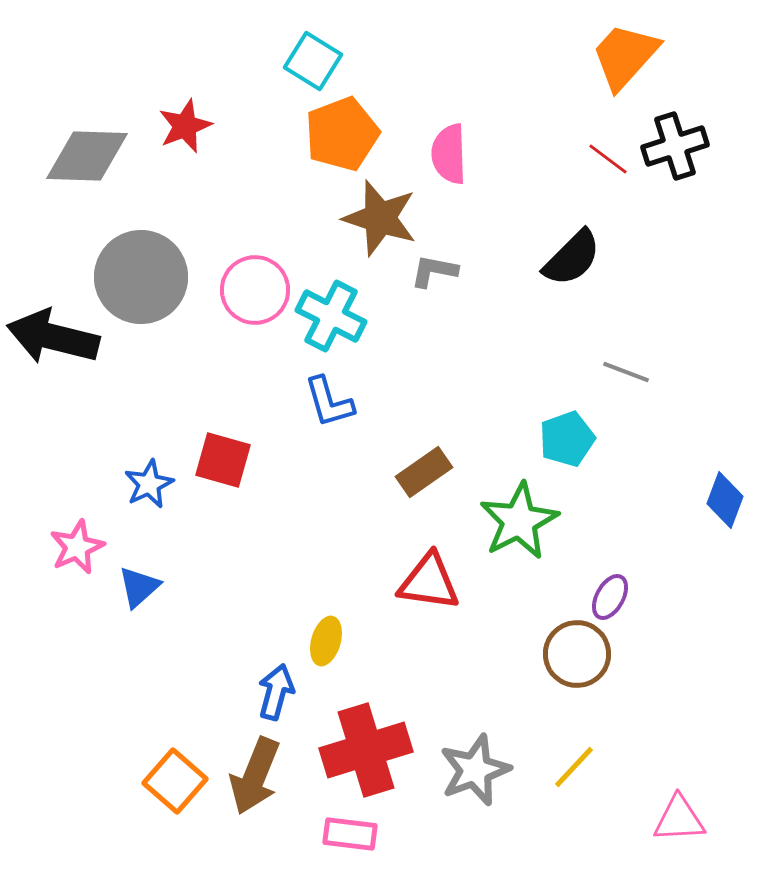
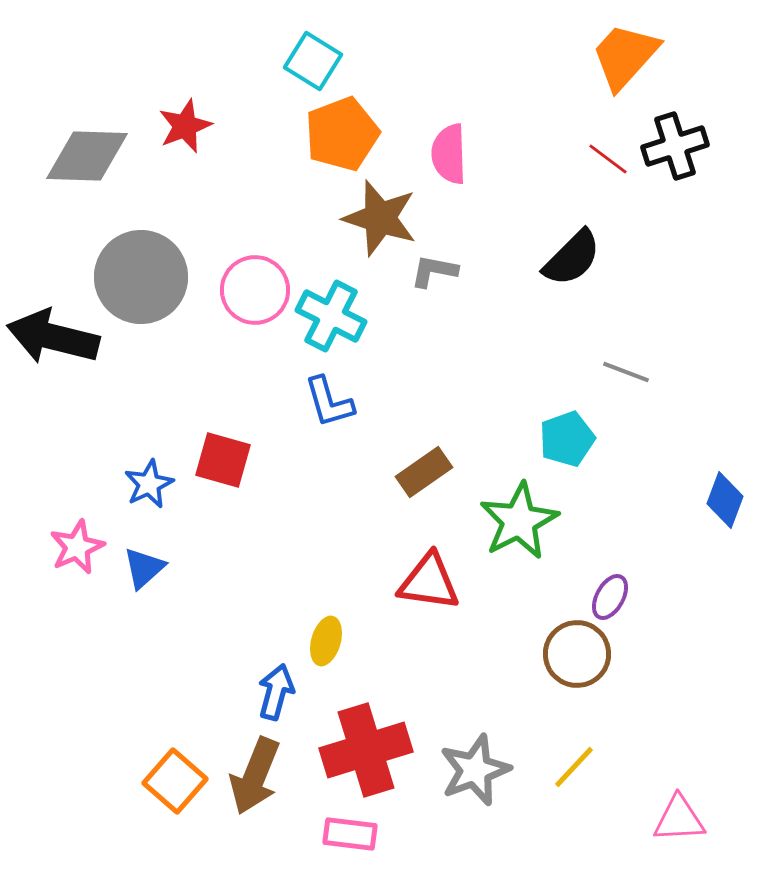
blue triangle: moved 5 px right, 19 px up
